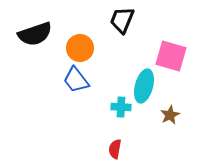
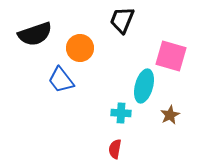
blue trapezoid: moved 15 px left
cyan cross: moved 6 px down
